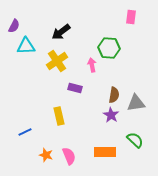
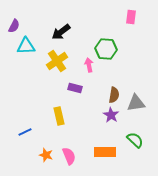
green hexagon: moved 3 px left, 1 px down
pink arrow: moved 3 px left
